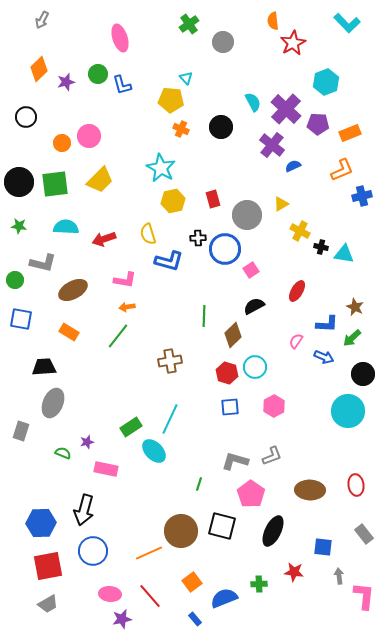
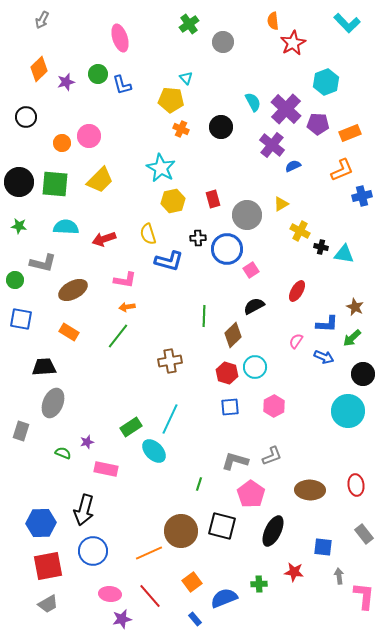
green square at (55, 184): rotated 12 degrees clockwise
blue circle at (225, 249): moved 2 px right
